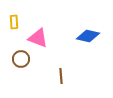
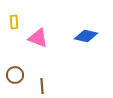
blue diamond: moved 2 px left
brown circle: moved 6 px left, 16 px down
brown line: moved 19 px left, 10 px down
